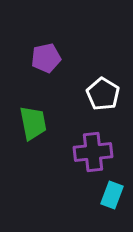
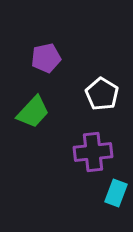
white pentagon: moved 1 px left
green trapezoid: moved 11 px up; rotated 54 degrees clockwise
cyan rectangle: moved 4 px right, 2 px up
